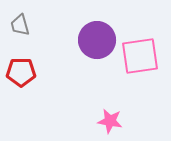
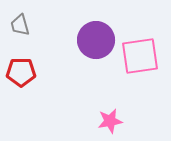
purple circle: moved 1 px left
pink star: rotated 20 degrees counterclockwise
